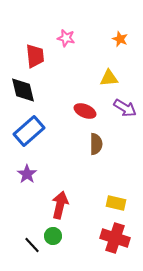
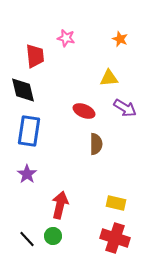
red ellipse: moved 1 px left
blue rectangle: rotated 40 degrees counterclockwise
black line: moved 5 px left, 6 px up
